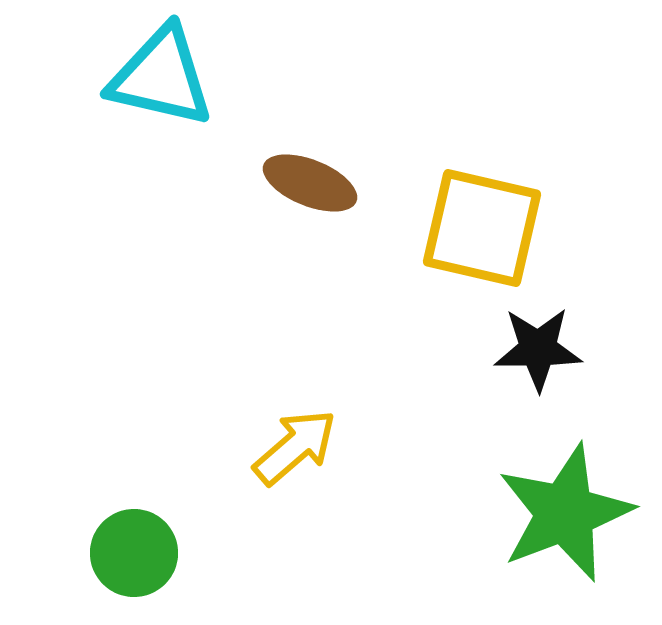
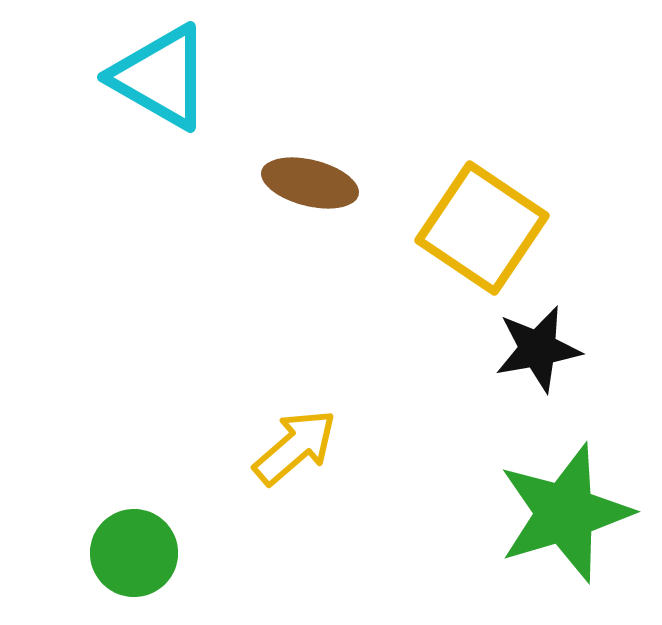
cyan triangle: rotated 17 degrees clockwise
brown ellipse: rotated 8 degrees counterclockwise
yellow square: rotated 21 degrees clockwise
black star: rotated 10 degrees counterclockwise
green star: rotated 4 degrees clockwise
